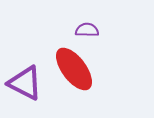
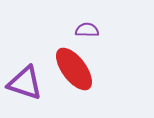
purple triangle: rotated 9 degrees counterclockwise
